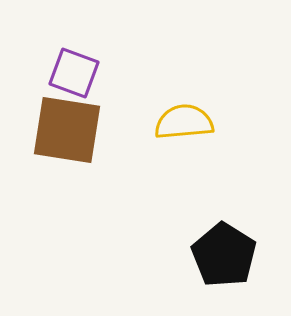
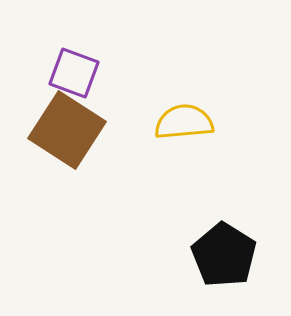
brown square: rotated 24 degrees clockwise
